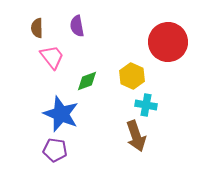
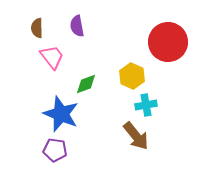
green diamond: moved 1 px left, 3 px down
cyan cross: rotated 20 degrees counterclockwise
brown arrow: rotated 20 degrees counterclockwise
